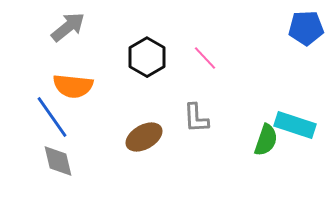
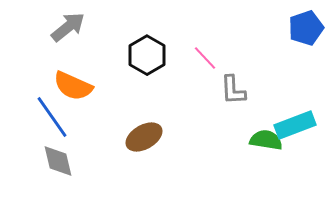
blue pentagon: rotated 16 degrees counterclockwise
black hexagon: moved 2 px up
orange semicircle: rotated 18 degrees clockwise
gray L-shape: moved 37 px right, 28 px up
cyan rectangle: rotated 39 degrees counterclockwise
green semicircle: rotated 100 degrees counterclockwise
